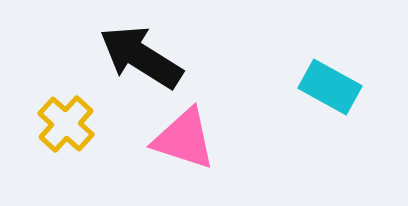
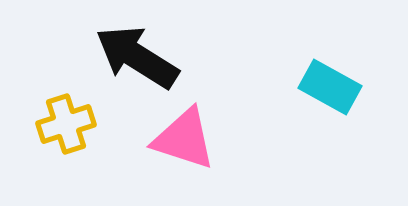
black arrow: moved 4 px left
yellow cross: rotated 30 degrees clockwise
